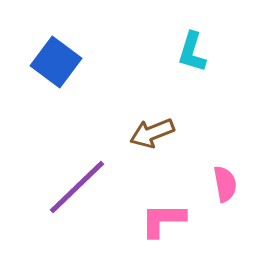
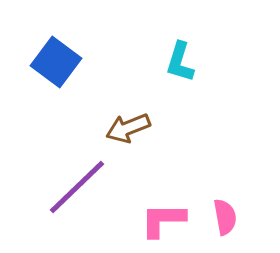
cyan L-shape: moved 12 px left, 10 px down
brown arrow: moved 24 px left, 5 px up
pink semicircle: moved 33 px down
